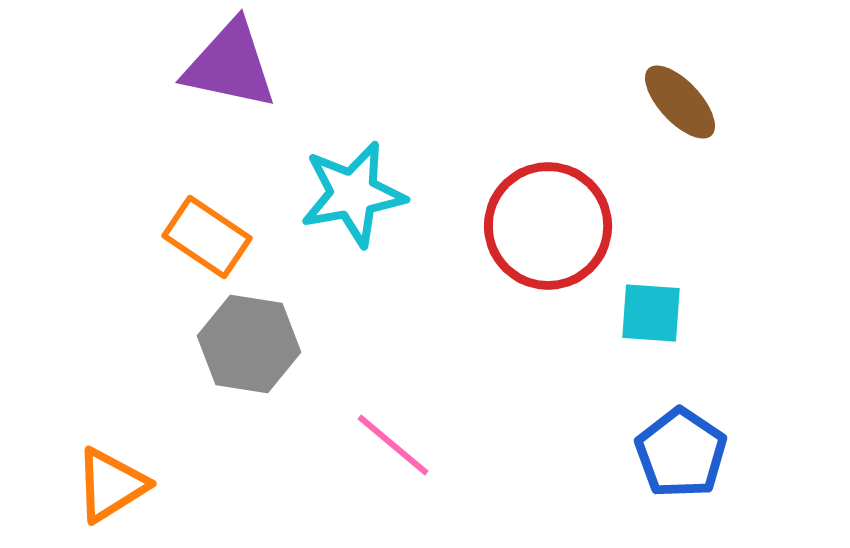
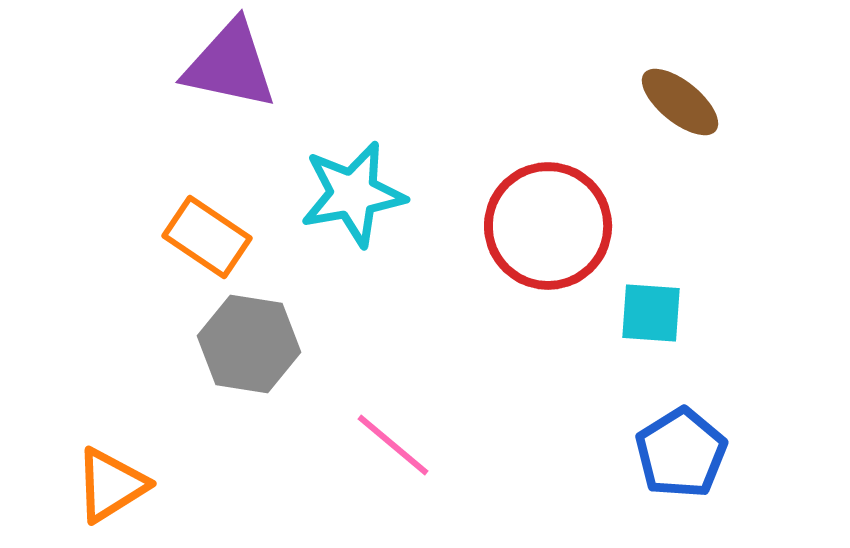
brown ellipse: rotated 8 degrees counterclockwise
blue pentagon: rotated 6 degrees clockwise
